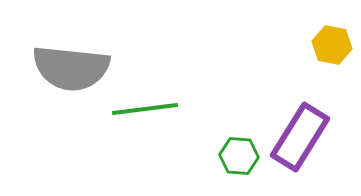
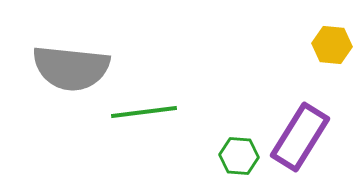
yellow hexagon: rotated 6 degrees counterclockwise
green line: moved 1 px left, 3 px down
